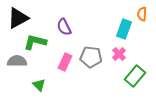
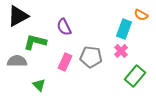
orange semicircle: moved 1 px left, 1 px down; rotated 64 degrees counterclockwise
black triangle: moved 2 px up
pink cross: moved 2 px right, 3 px up
